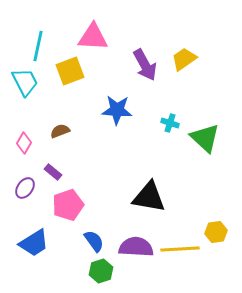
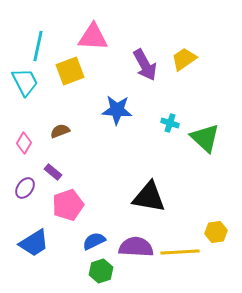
blue semicircle: rotated 80 degrees counterclockwise
yellow line: moved 3 px down
